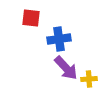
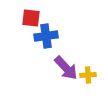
blue cross: moved 13 px left, 3 px up
yellow cross: moved 1 px left, 4 px up
